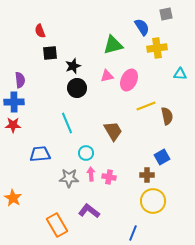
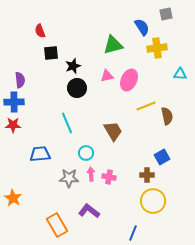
black square: moved 1 px right
